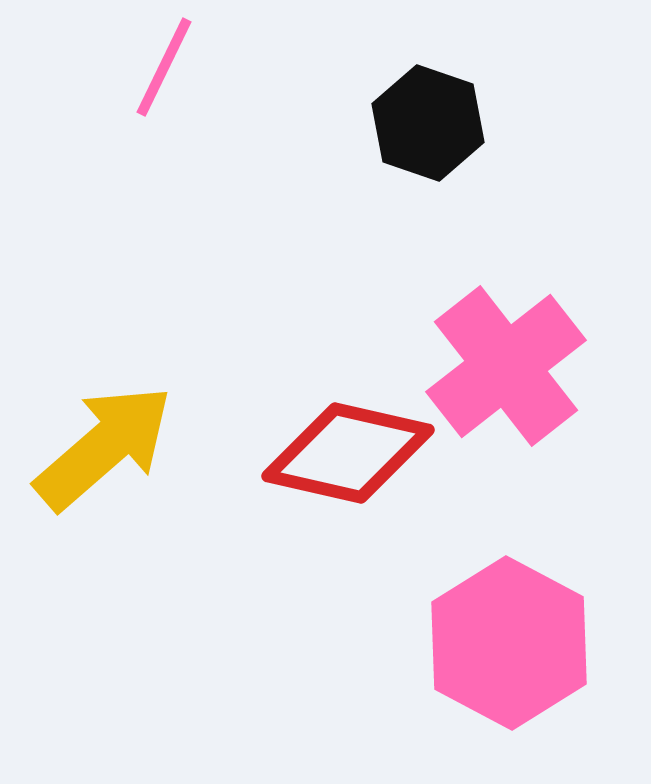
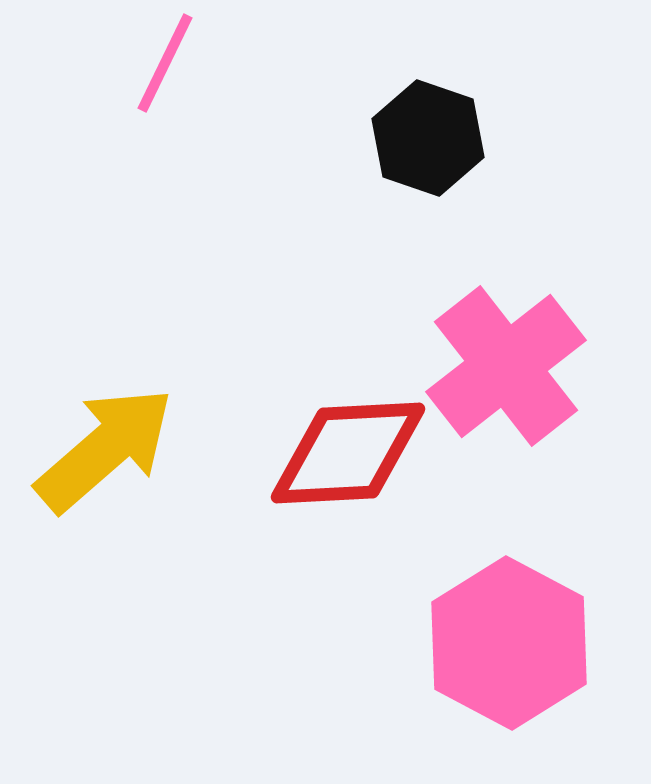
pink line: moved 1 px right, 4 px up
black hexagon: moved 15 px down
yellow arrow: moved 1 px right, 2 px down
red diamond: rotated 16 degrees counterclockwise
